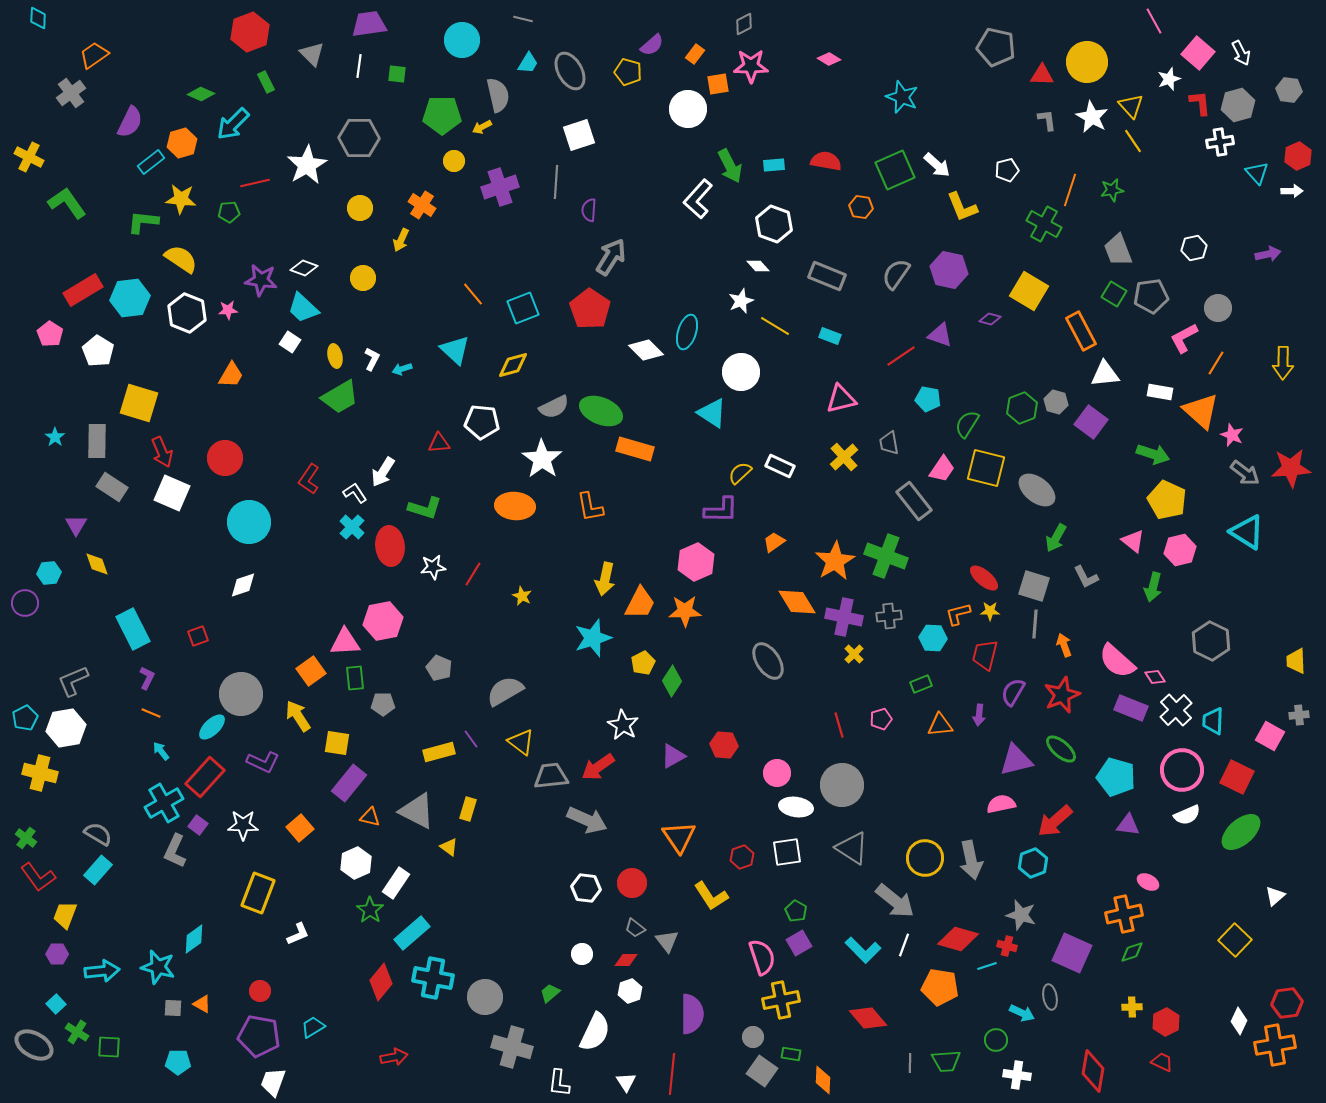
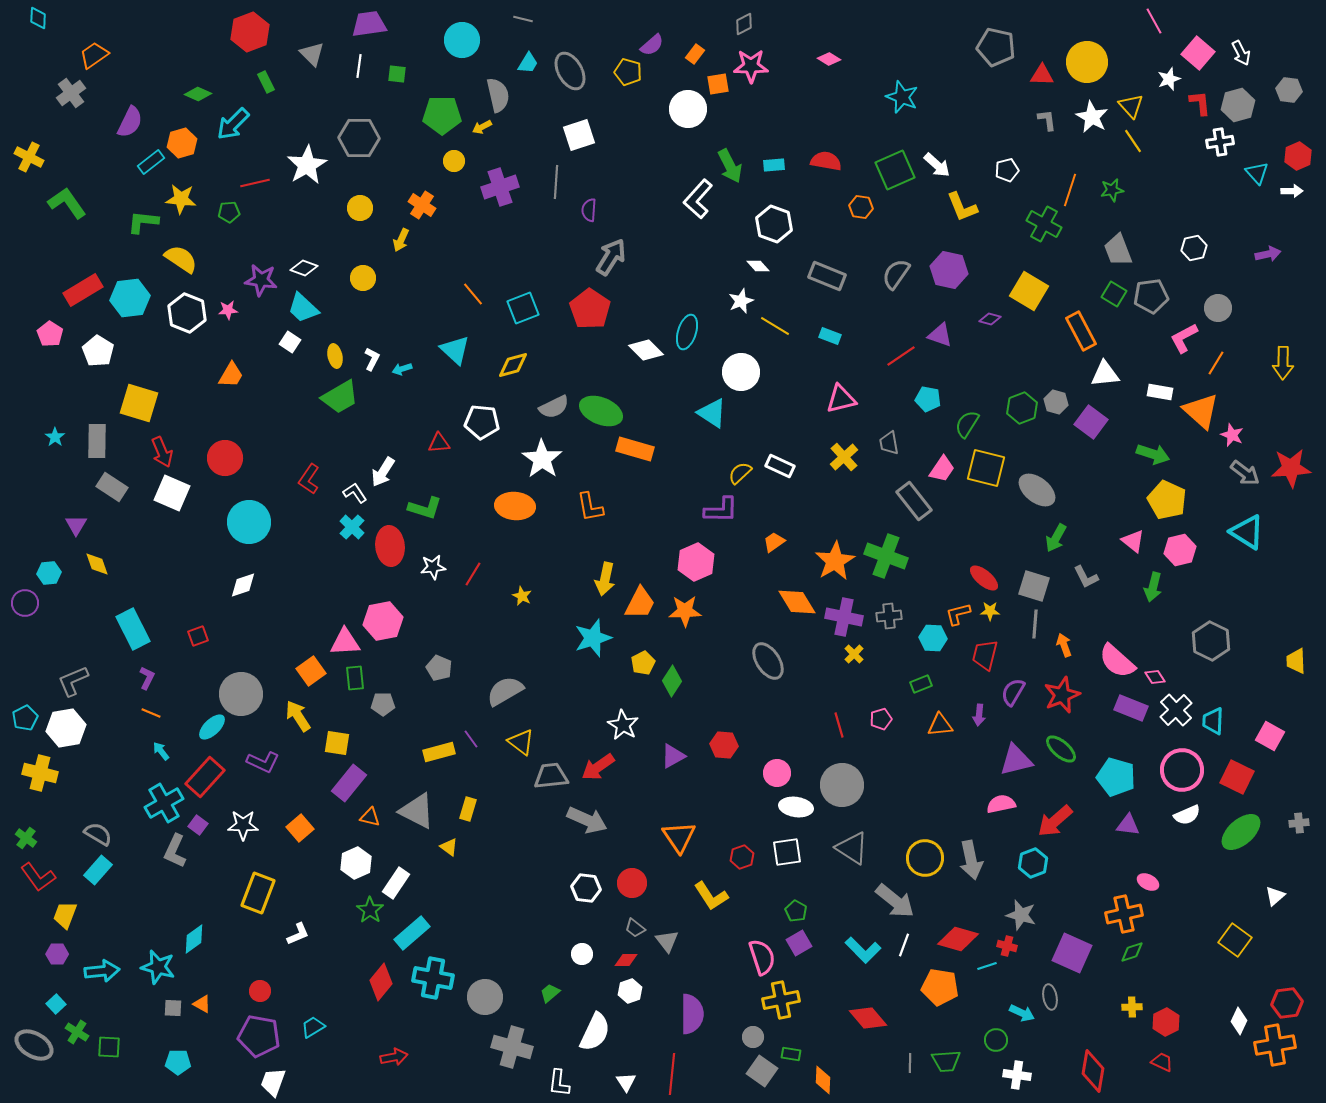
green diamond at (201, 94): moved 3 px left
gray cross at (1299, 715): moved 108 px down
yellow square at (1235, 940): rotated 8 degrees counterclockwise
